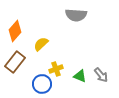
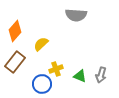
gray arrow: rotated 56 degrees clockwise
